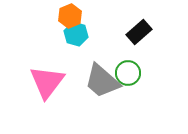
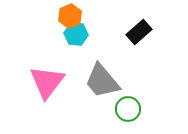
cyan hexagon: rotated 10 degrees counterclockwise
green circle: moved 36 px down
gray trapezoid: rotated 9 degrees clockwise
